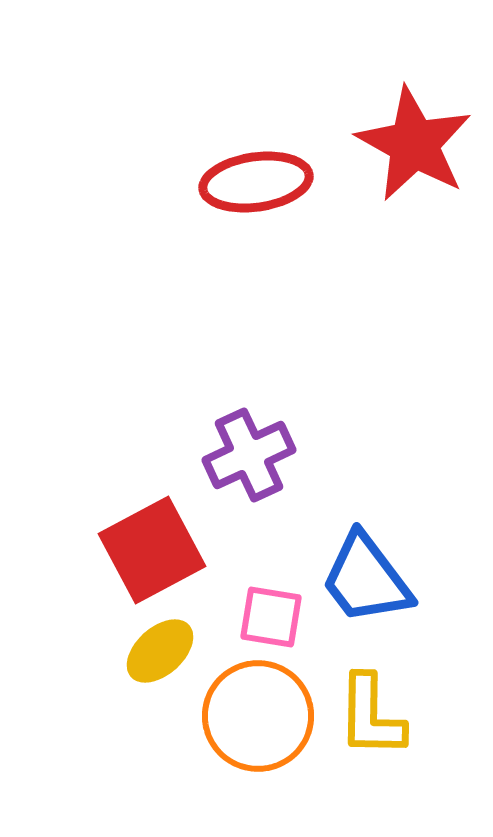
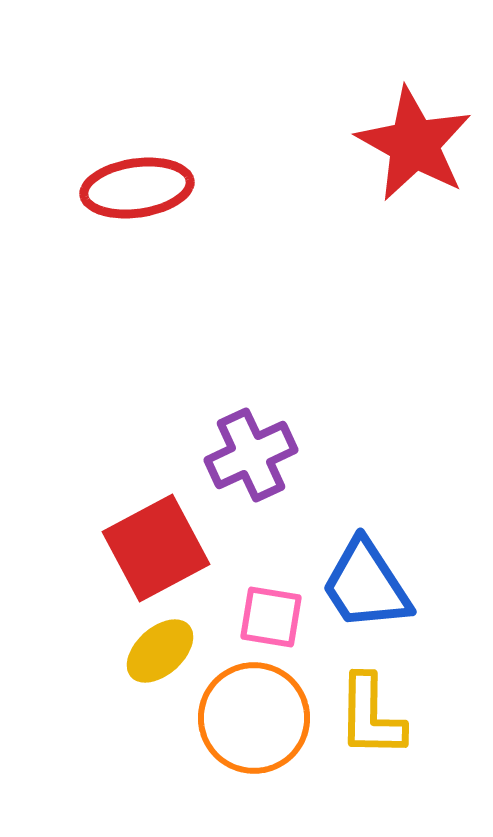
red ellipse: moved 119 px left, 6 px down
purple cross: moved 2 px right
red square: moved 4 px right, 2 px up
blue trapezoid: moved 6 px down; rotated 4 degrees clockwise
orange circle: moved 4 px left, 2 px down
